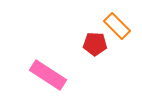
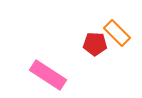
orange rectangle: moved 7 px down
